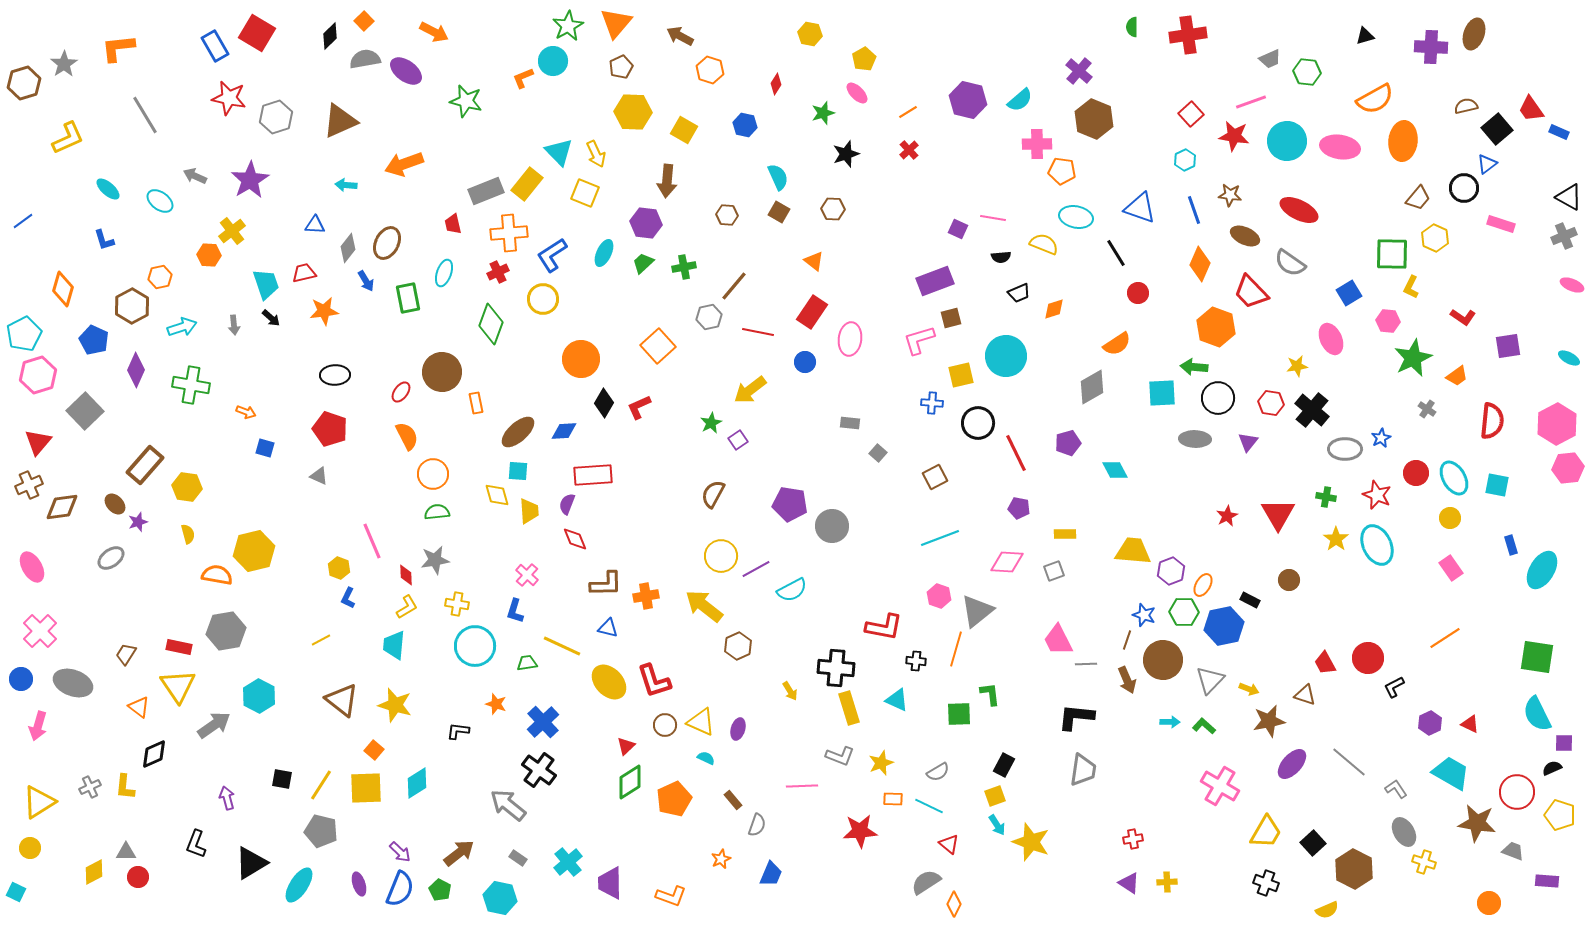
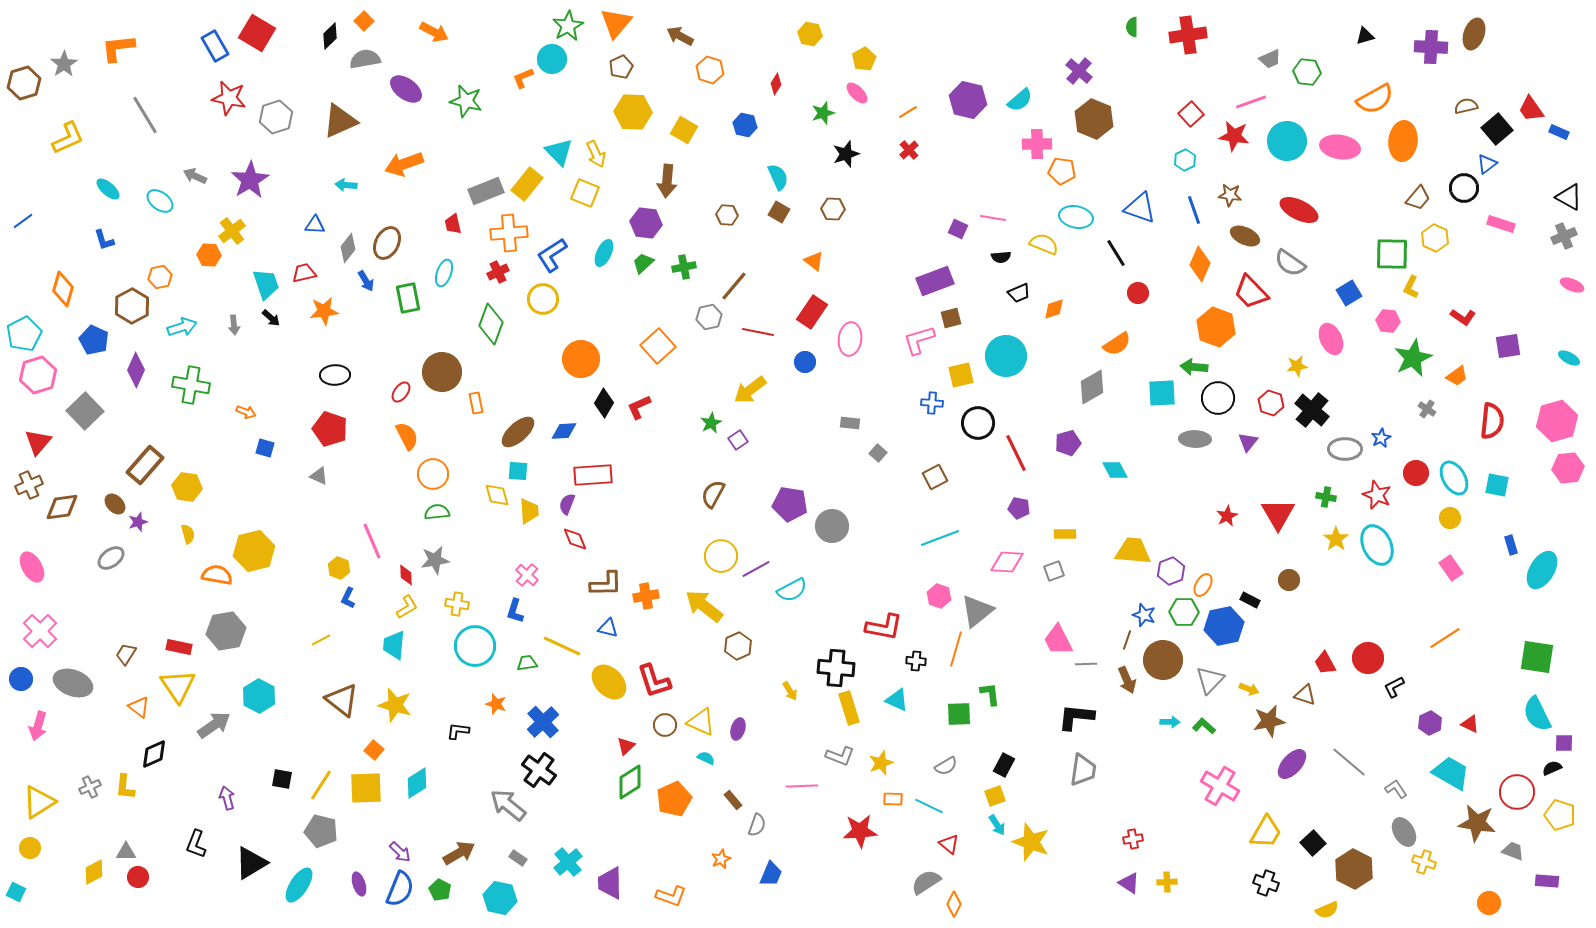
cyan circle at (553, 61): moved 1 px left, 2 px up
purple ellipse at (406, 71): moved 18 px down
red hexagon at (1271, 403): rotated 10 degrees clockwise
pink hexagon at (1557, 424): moved 3 px up; rotated 12 degrees clockwise
gray semicircle at (938, 772): moved 8 px right, 6 px up
brown arrow at (459, 853): rotated 8 degrees clockwise
